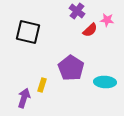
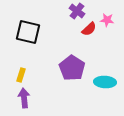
red semicircle: moved 1 px left, 1 px up
purple pentagon: moved 1 px right
yellow rectangle: moved 21 px left, 10 px up
purple arrow: rotated 24 degrees counterclockwise
